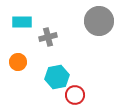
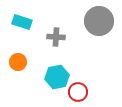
cyan rectangle: rotated 18 degrees clockwise
gray cross: moved 8 px right; rotated 18 degrees clockwise
red circle: moved 3 px right, 3 px up
